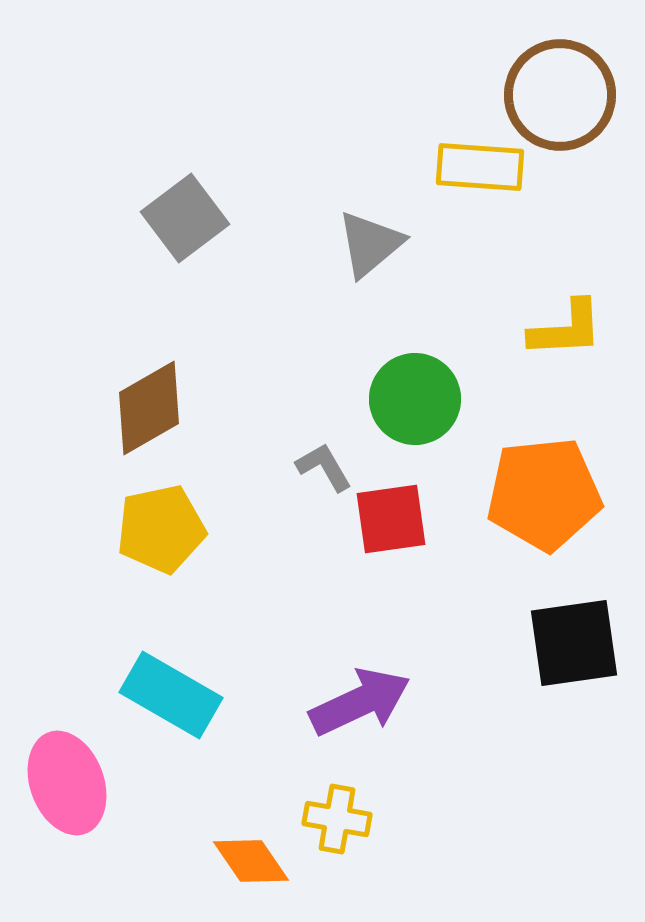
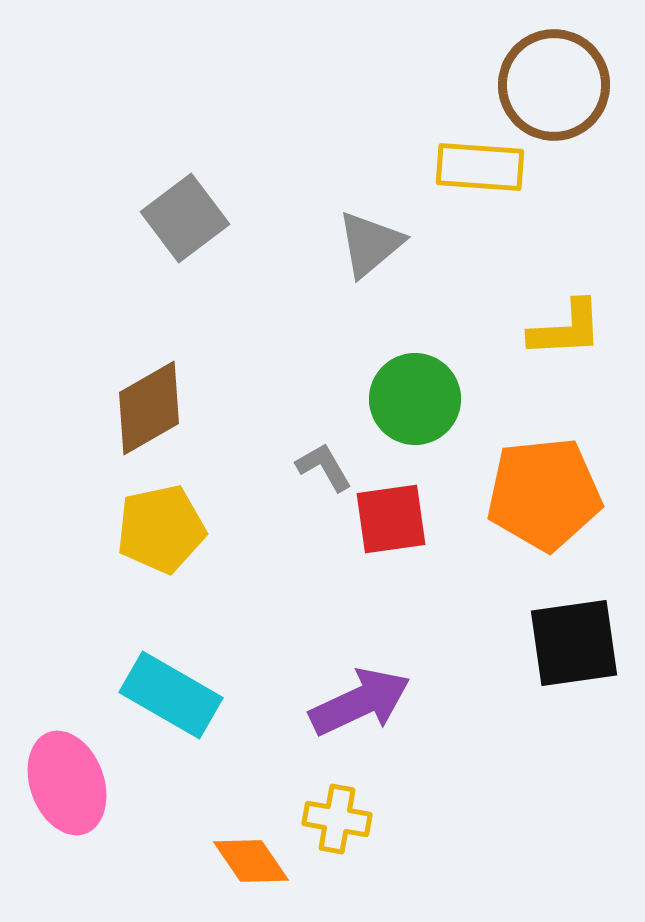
brown circle: moved 6 px left, 10 px up
